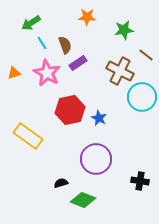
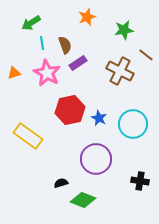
orange star: rotated 24 degrees counterclockwise
cyan line: rotated 24 degrees clockwise
cyan circle: moved 9 px left, 27 px down
